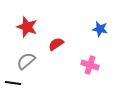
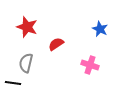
blue star: rotated 14 degrees clockwise
gray semicircle: moved 2 px down; rotated 36 degrees counterclockwise
